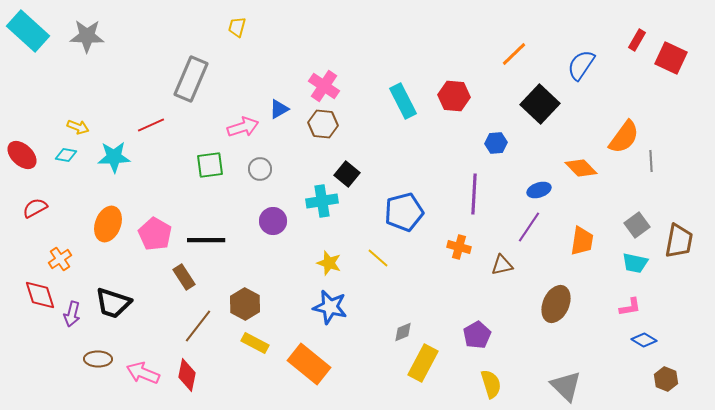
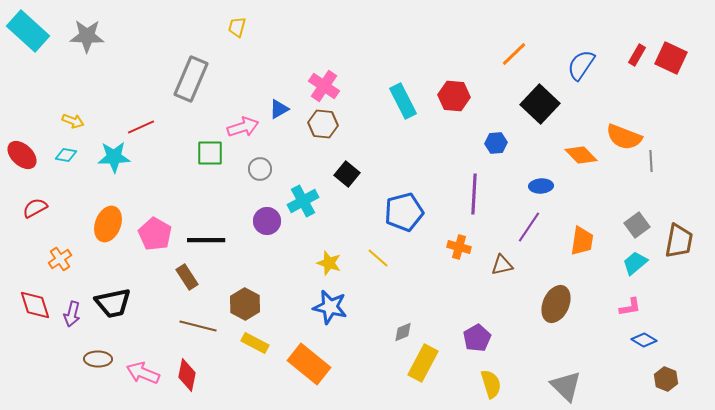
red rectangle at (637, 40): moved 15 px down
red line at (151, 125): moved 10 px left, 2 px down
yellow arrow at (78, 127): moved 5 px left, 6 px up
orange semicircle at (624, 137): rotated 75 degrees clockwise
green square at (210, 165): moved 12 px up; rotated 8 degrees clockwise
orange diamond at (581, 168): moved 13 px up
blue ellipse at (539, 190): moved 2 px right, 4 px up; rotated 15 degrees clockwise
cyan cross at (322, 201): moved 19 px left; rotated 20 degrees counterclockwise
purple circle at (273, 221): moved 6 px left
cyan trapezoid at (635, 263): rotated 128 degrees clockwise
brown rectangle at (184, 277): moved 3 px right
red diamond at (40, 295): moved 5 px left, 10 px down
black trapezoid at (113, 303): rotated 30 degrees counterclockwise
brown line at (198, 326): rotated 66 degrees clockwise
purple pentagon at (477, 335): moved 3 px down
